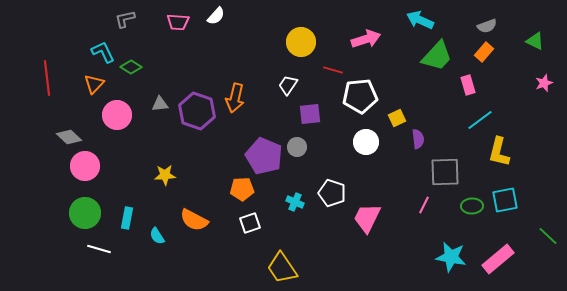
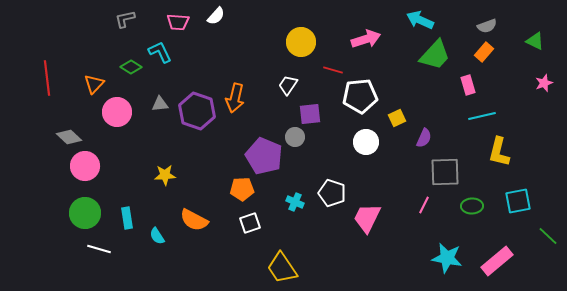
cyan L-shape at (103, 52): moved 57 px right
green trapezoid at (437, 56): moved 2 px left, 1 px up
pink circle at (117, 115): moved 3 px up
cyan line at (480, 120): moved 2 px right, 4 px up; rotated 24 degrees clockwise
purple semicircle at (418, 139): moved 6 px right, 1 px up; rotated 30 degrees clockwise
gray circle at (297, 147): moved 2 px left, 10 px up
cyan square at (505, 200): moved 13 px right, 1 px down
cyan rectangle at (127, 218): rotated 20 degrees counterclockwise
cyan star at (451, 257): moved 4 px left, 1 px down
pink rectangle at (498, 259): moved 1 px left, 2 px down
